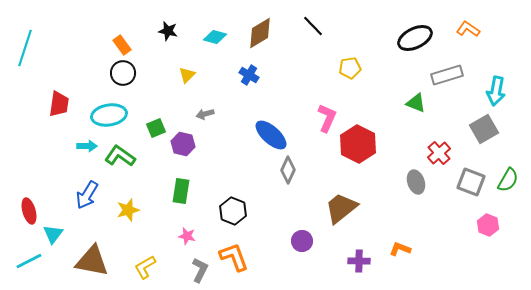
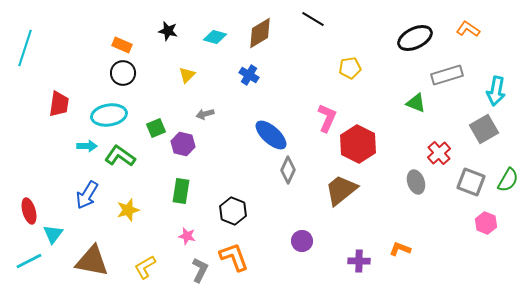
black line at (313, 26): moved 7 px up; rotated 15 degrees counterclockwise
orange rectangle at (122, 45): rotated 30 degrees counterclockwise
brown trapezoid at (341, 208): moved 18 px up
pink hexagon at (488, 225): moved 2 px left, 2 px up
